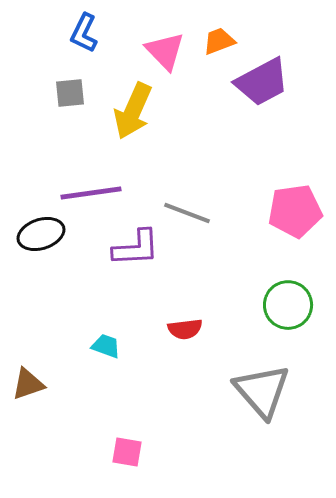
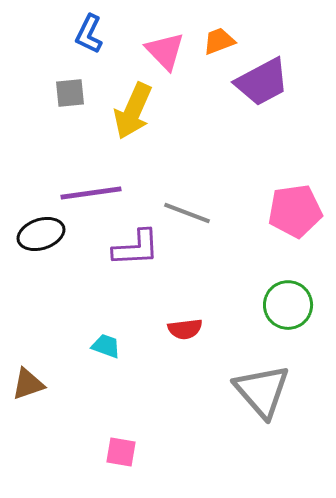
blue L-shape: moved 5 px right, 1 px down
pink square: moved 6 px left
